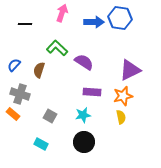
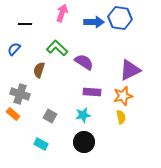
blue semicircle: moved 16 px up
